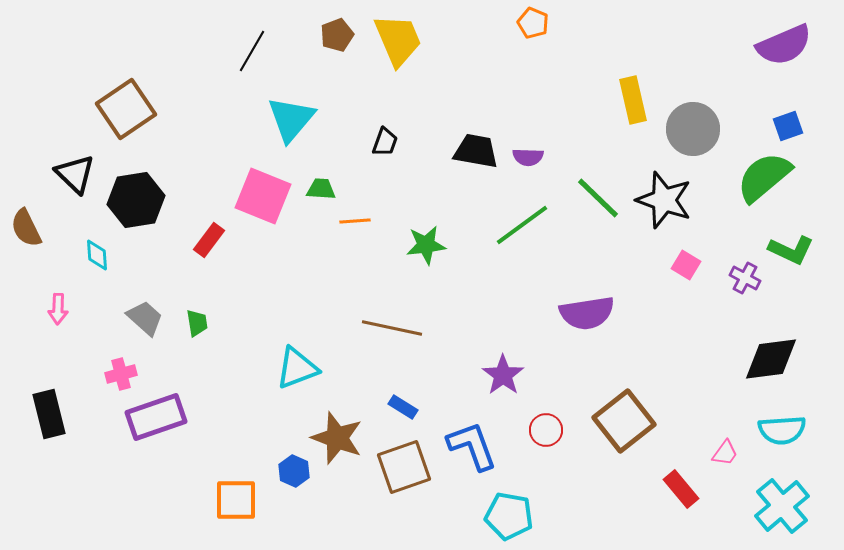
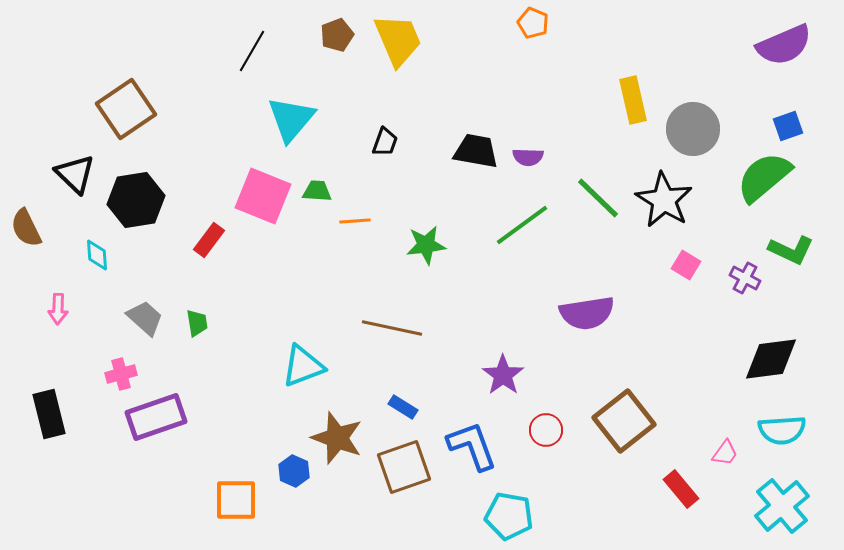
green trapezoid at (321, 189): moved 4 px left, 2 px down
black star at (664, 200): rotated 12 degrees clockwise
cyan triangle at (297, 368): moved 6 px right, 2 px up
